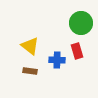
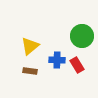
green circle: moved 1 px right, 13 px down
yellow triangle: rotated 42 degrees clockwise
red rectangle: moved 14 px down; rotated 14 degrees counterclockwise
